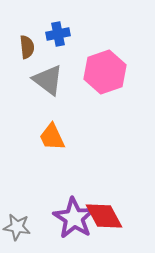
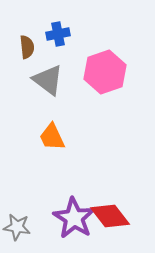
red diamond: moved 6 px right; rotated 9 degrees counterclockwise
